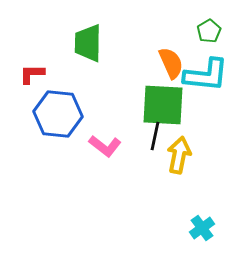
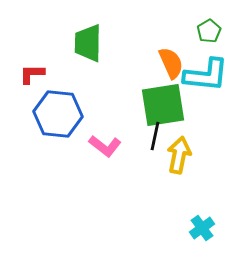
green square: rotated 12 degrees counterclockwise
